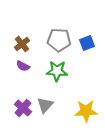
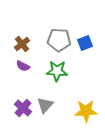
blue square: moved 2 px left
